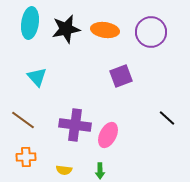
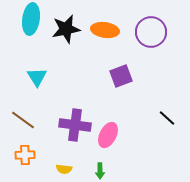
cyan ellipse: moved 1 px right, 4 px up
cyan triangle: rotated 10 degrees clockwise
orange cross: moved 1 px left, 2 px up
yellow semicircle: moved 1 px up
